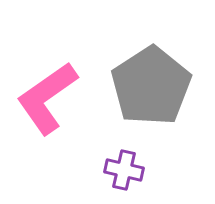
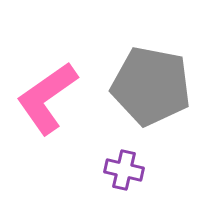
gray pentagon: rotated 28 degrees counterclockwise
